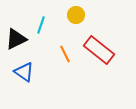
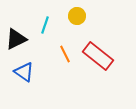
yellow circle: moved 1 px right, 1 px down
cyan line: moved 4 px right
red rectangle: moved 1 px left, 6 px down
